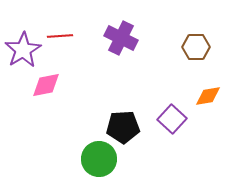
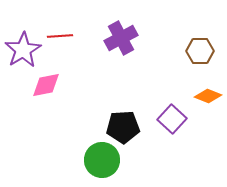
purple cross: rotated 36 degrees clockwise
brown hexagon: moved 4 px right, 4 px down
orange diamond: rotated 32 degrees clockwise
green circle: moved 3 px right, 1 px down
